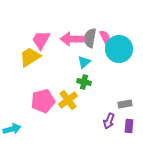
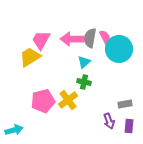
purple arrow: rotated 42 degrees counterclockwise
cyan arrow: moved 2 px right, 1 px down
